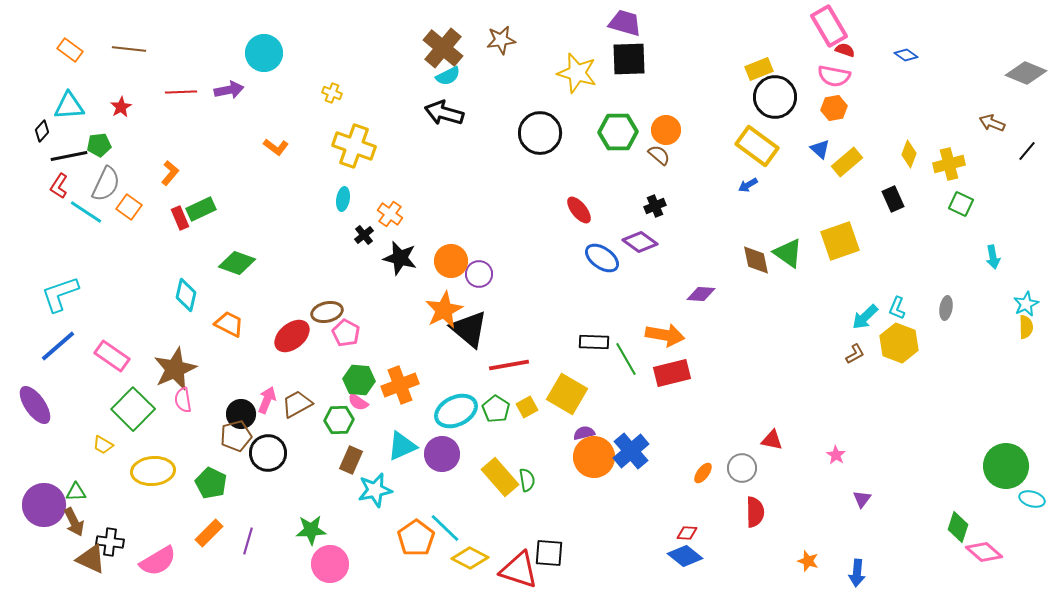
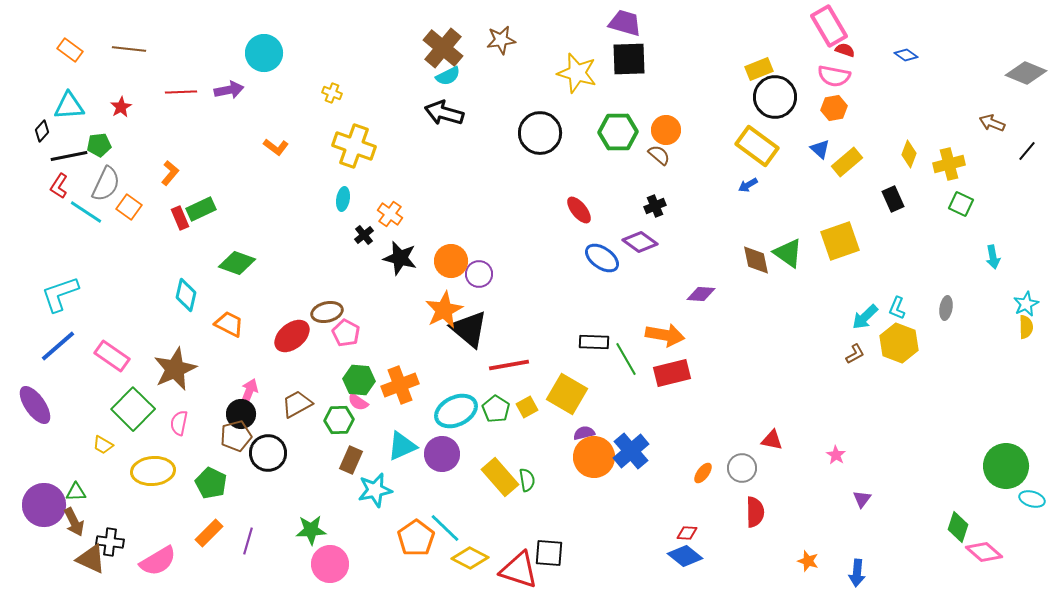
pink semicircle at (183, 400): moved 4 px left, 23 px down; rotated 20 degrees clockwise
pink arrow at (267, 400): moved 18 px left, 8 px up
